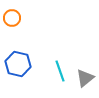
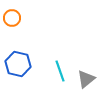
gray triangle: moved 1 px right, 1 px down
